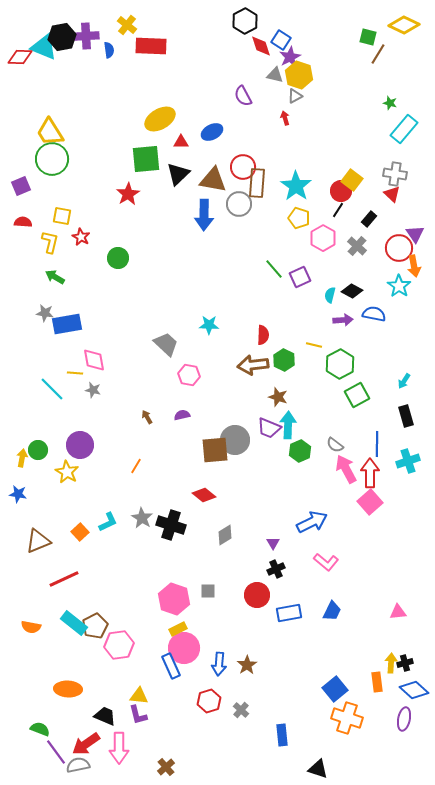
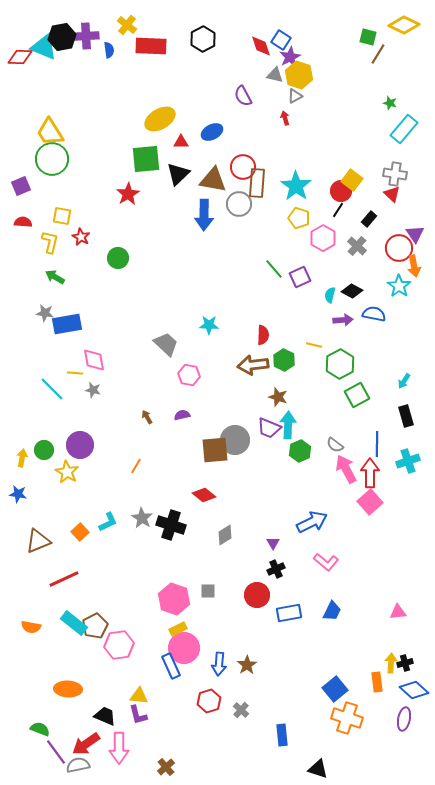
black hexagon at (245, 21): moved 42 px left, 18 px down
green circle at (38, 450): moved 6 px right
